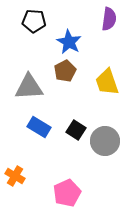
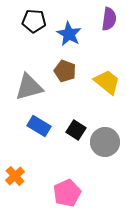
blue star: moved 8 px up
brown pentagon: rotated 25 degrees counterclockwise
yellow trapezoid: rotated 148 degrees clockwise
gray triangle: rotated 12 degrees counterclockwise
blue rectangle: moved 1 px up
gray circle: moved 1 px down
orange cross: rotated 18 degrees clockwise
